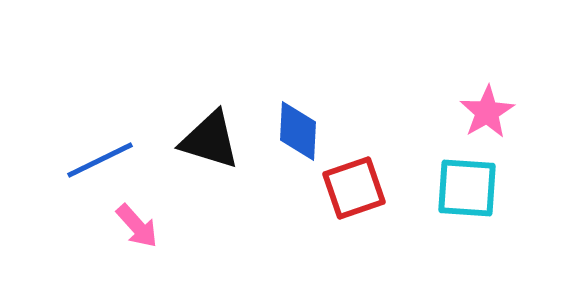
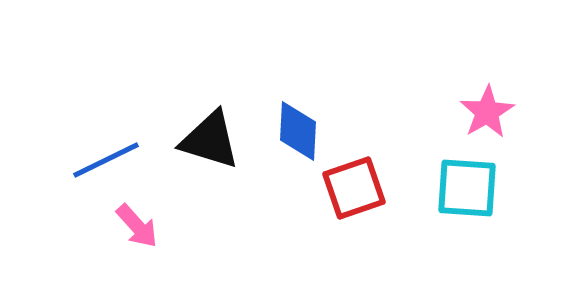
blue line: moved 6 px right
